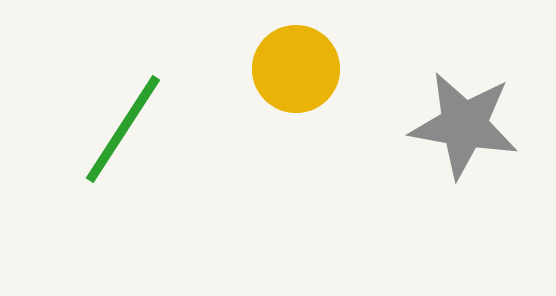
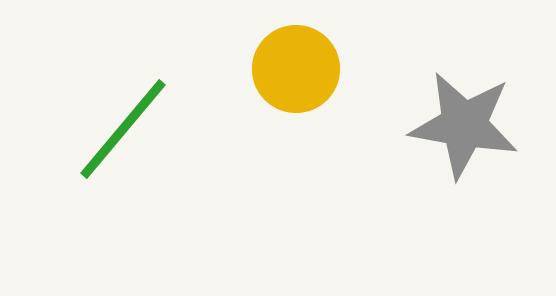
green line: rotated 7 degrees clockwise
